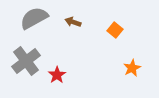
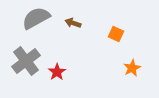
gray semicircle: moved 2 px right
brown arrow: moved 1 px down
orange square: moved 1 px right, 4 px down; rotated 14 degrees counterclockwise
red star: moved 3 px up
